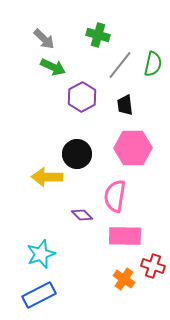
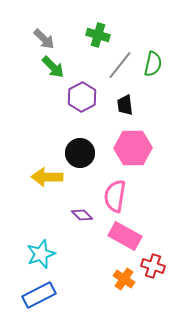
green arrow: rotated 20 degrees clockwise
black circle: moved 3 px right, 1 px up
pink rectangle: rotated 28 degrees clockwise
